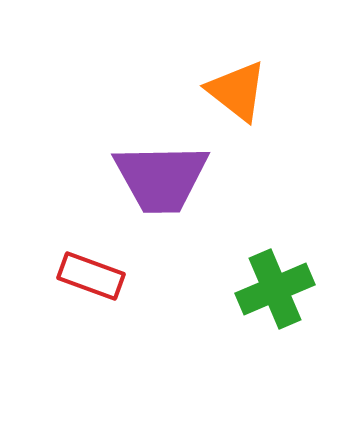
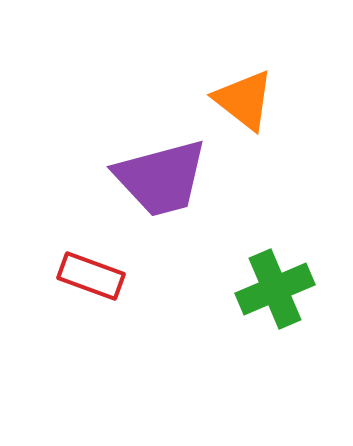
orange triangle: moved 7 px right, 9 px down
purple trapezoid: rotated 14 degrees counterclockwise
